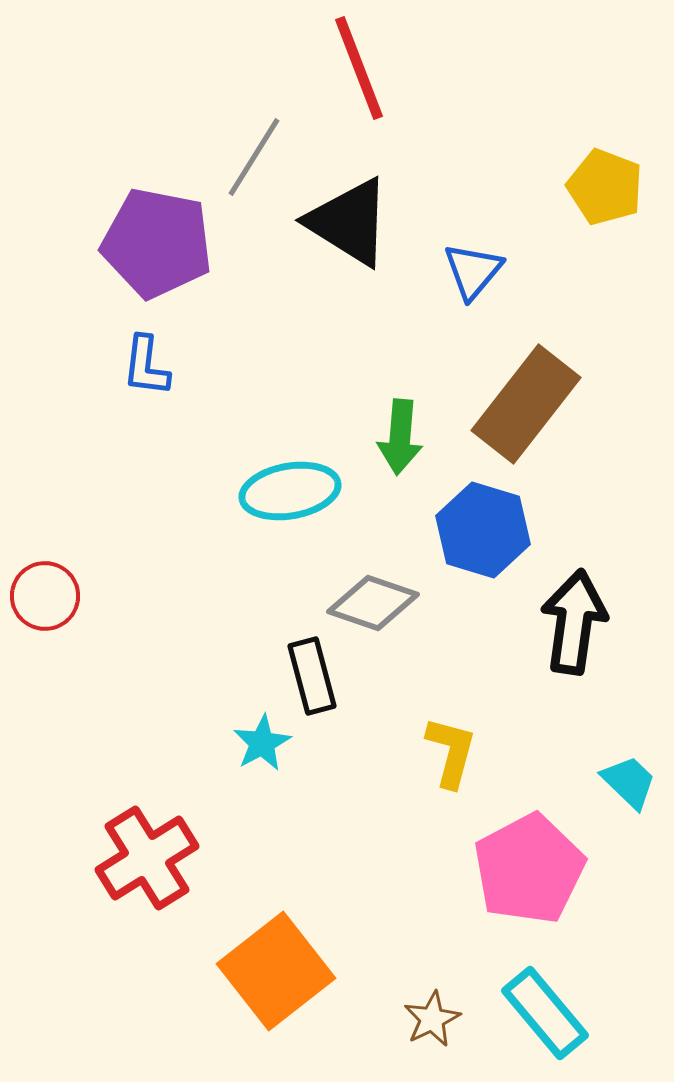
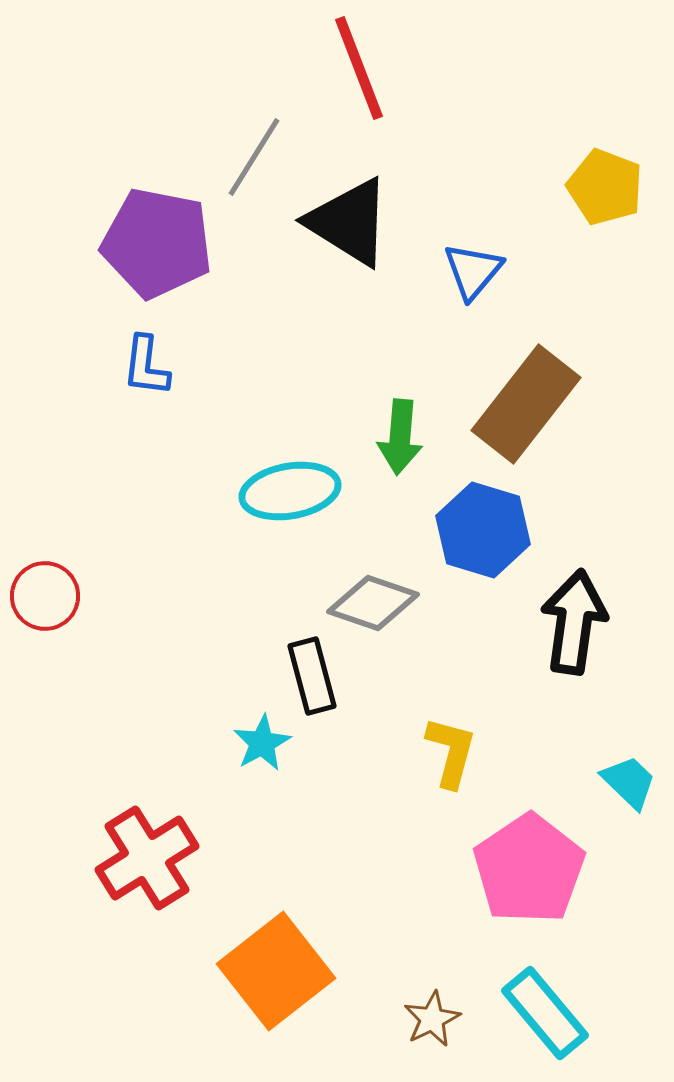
pink pentagon: rotated 6 degrees counterclockwise
